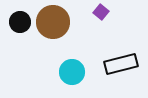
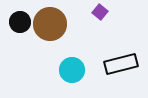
purple square: moved 1 px left
brown circle: moved 3 px left, 2 px down
cyan circle: moved 2 px up
